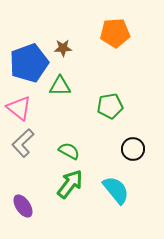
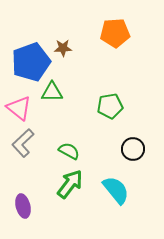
blue pentagon: moved 2 px right, 1 px up
green triangle: moved 8 px left, 6 px down
purple ellipse: rotated 20 degrees clockwise
